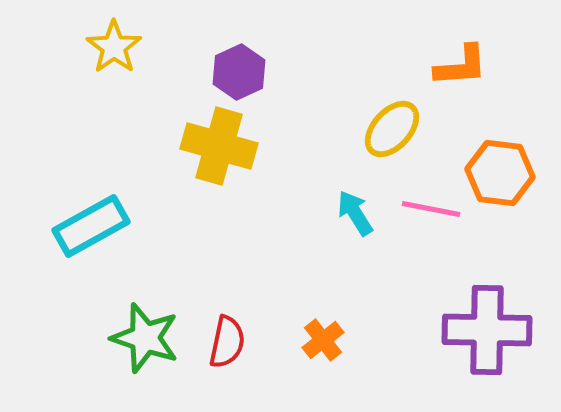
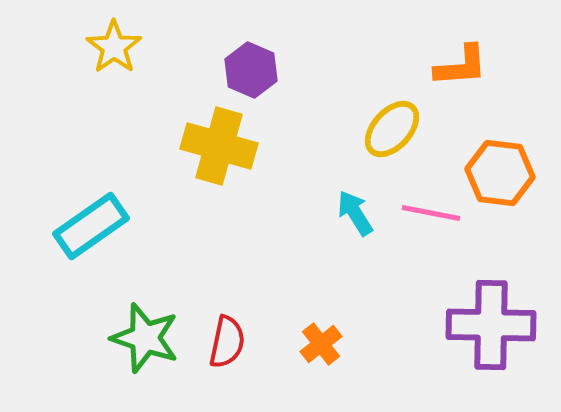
purple hexagon: moved 12 px right, 2 px up; rotated 12 degrees counterclockwise
pink line: moved 4 px down
cyan rectangle: rotated 6 degrees counterclockwise
purple cross: moved 4 px right, 5 px up
orange cross: moved 2 px left, 4 px down
